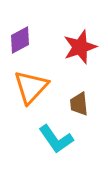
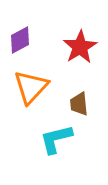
red star: rotated 12 degrees counterclockwise
cyan L-shape: rotated 111 degrees clockwise
